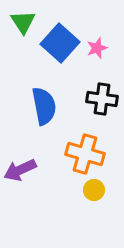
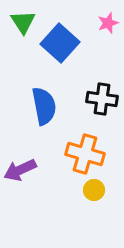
pink star: moved 11 px right, 25 px up
